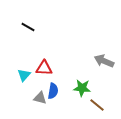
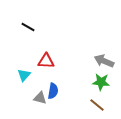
red triangle: moved 2 px right, 7 px up
green star: moved 19 px right, 6 px up
